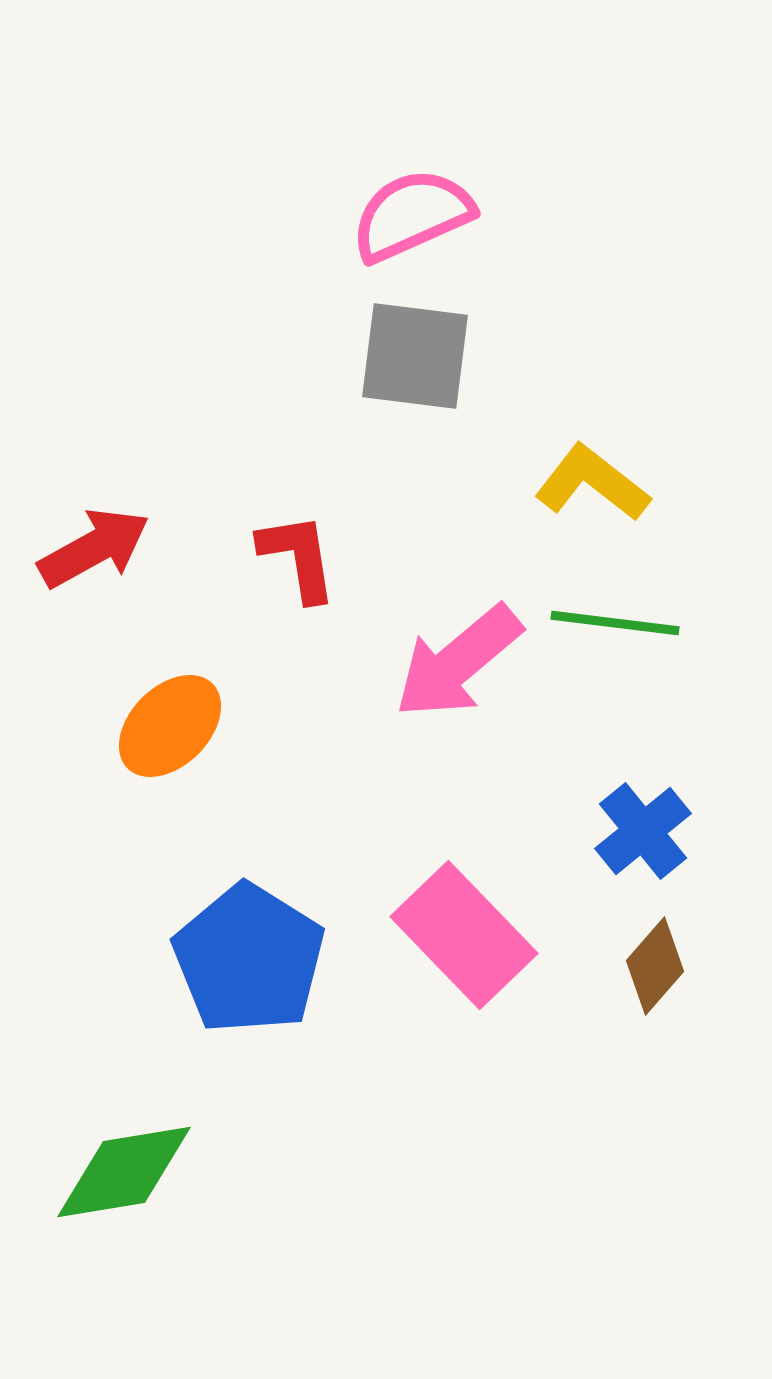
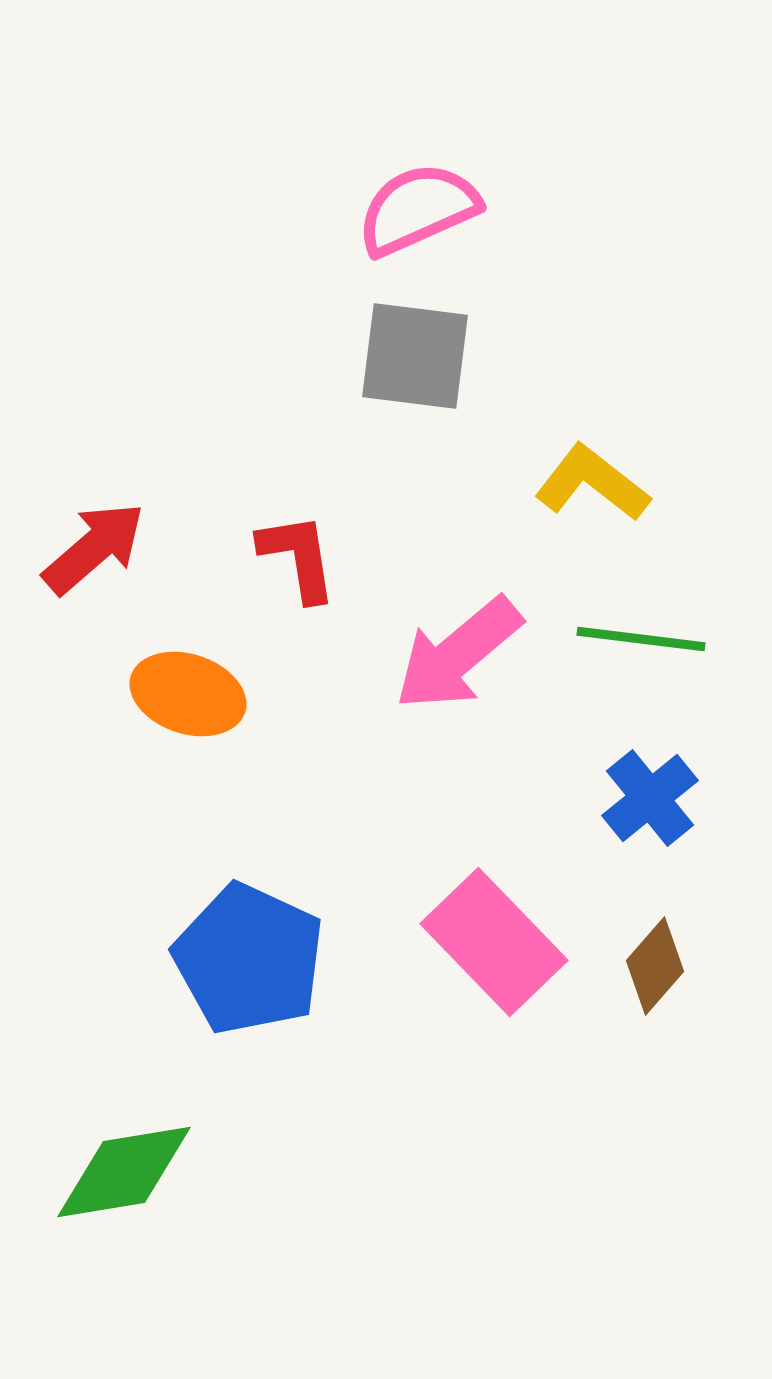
pink semicircle: moved 6 px right, 6 px up
red arrow: rotated 12 degrees counterclockwise
green line: moved 26 px right, 16 px down
pink arrow: moved 8 px up
orange ellipse: moved 18 px right, 32 px up; rotated 63 degrees clockwise
blue cross: moved 7 px right, 33 px up
pink rectangle: moved 30 px right, 7 px down
blue pentagon: rotated 7 degrees counterclockwise
